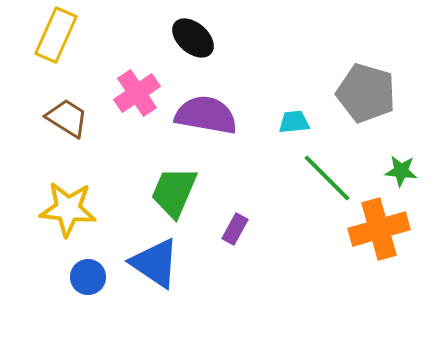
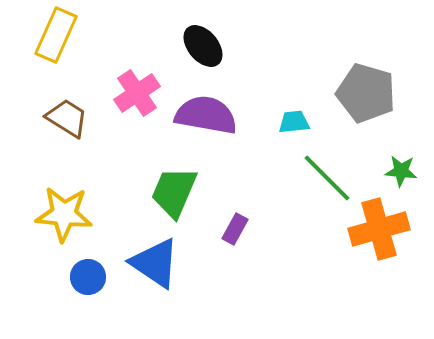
black ellipse: moved 10 px right, 8 px down; rotated 9 degrees clockwise
yellow star: moved 4 px left, 5 px down
